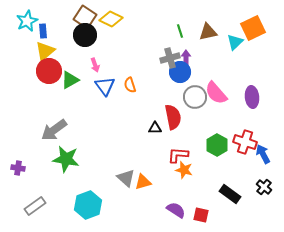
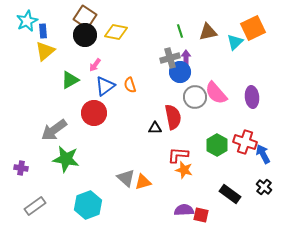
yellow diamond: moved 5 px right, 13 px down; rotated 15 degrees counterclockwise
pink arrow: rotated 56 degrees clockwise
red circle: moved 45 px right, 42 px down
blue triangle: rotated 30 degrees clockwise
purple cross: moved 3 px right
purple semicircle: moved 8 px right; rotated 36 degrees counterclockwise
